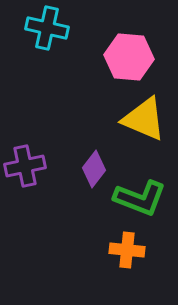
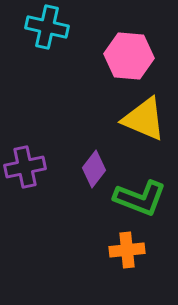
cyan cross: moved 1 px up
pink hexagon: moved 1 px up
purple cross: moved 1 px down
orange cross: rotated 12 degrees counterclockwise
